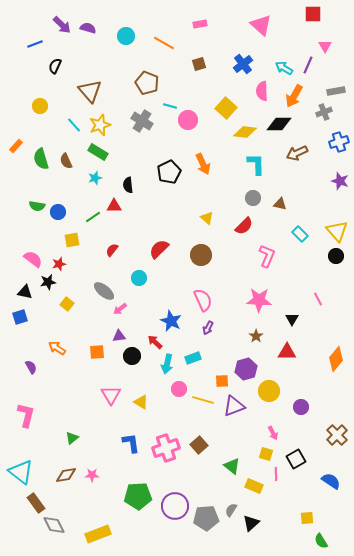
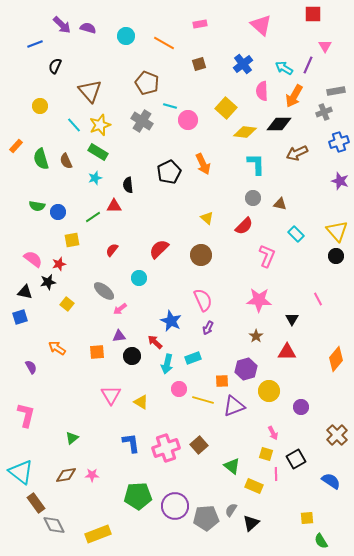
cyan rectangle at (300, 234): moved 4 px left
